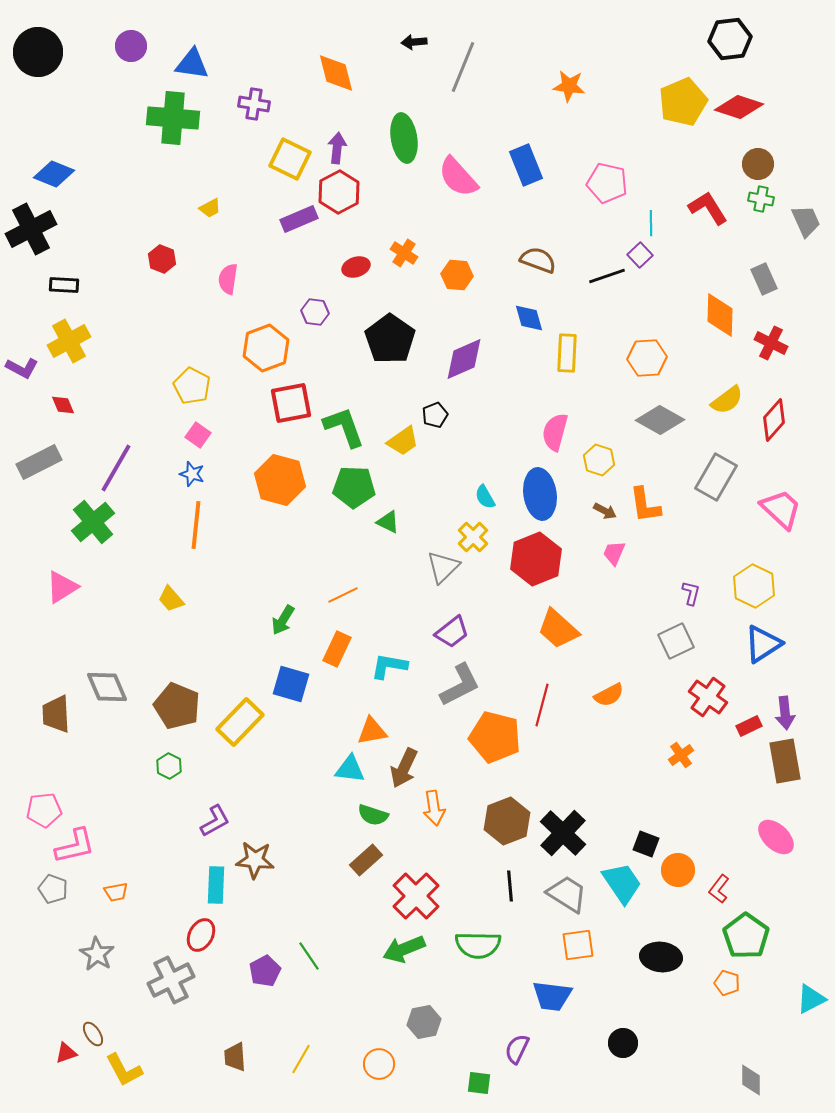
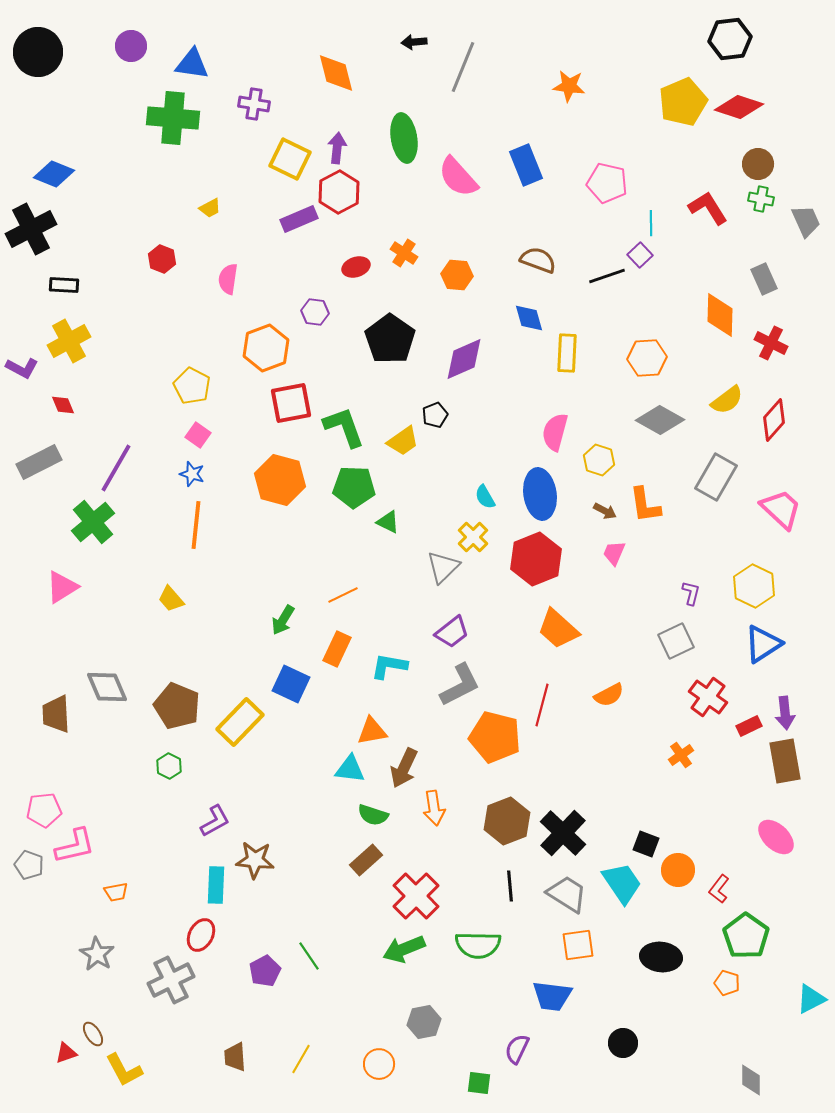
blue square at (291, 684): rotated 9 degrees clockwise
gray pentagon at (53, 889): moved 24 px left, 24 px up
